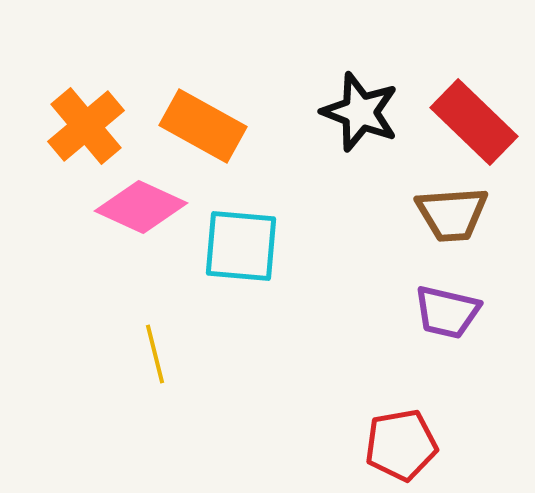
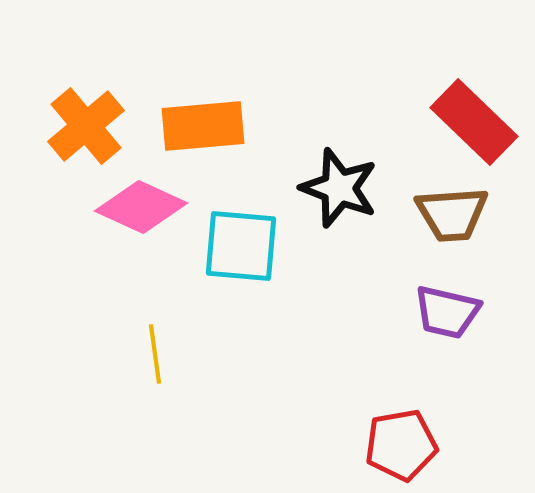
black star: moved 21 px left, 76 px down
orange rectangle: rotated 34 degrees counterclockwise
yellow line: rotated 6 degrees clockwise
